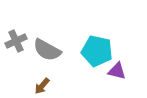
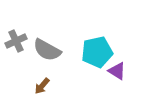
cyan pentagon: moved 1 px down; rotated 24 degrees counterclockwise
purple triangle: rotated 18 degrees clockwise
